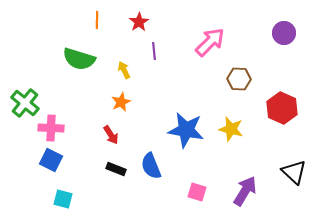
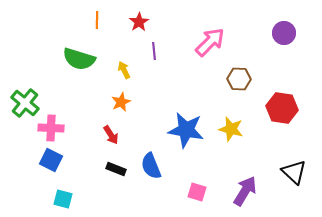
red hexagon: rotated 16 degrees counterclockwise
